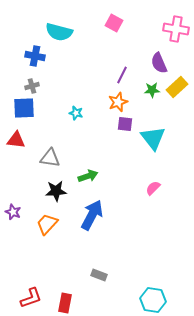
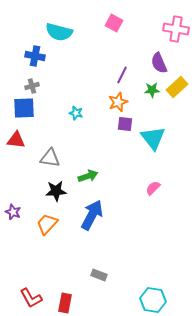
red L-shape: rotated 80 degrees clockwise
